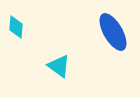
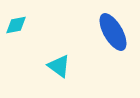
cyan diamond: moved 2 px up; rotated 75 degrees clockwise
